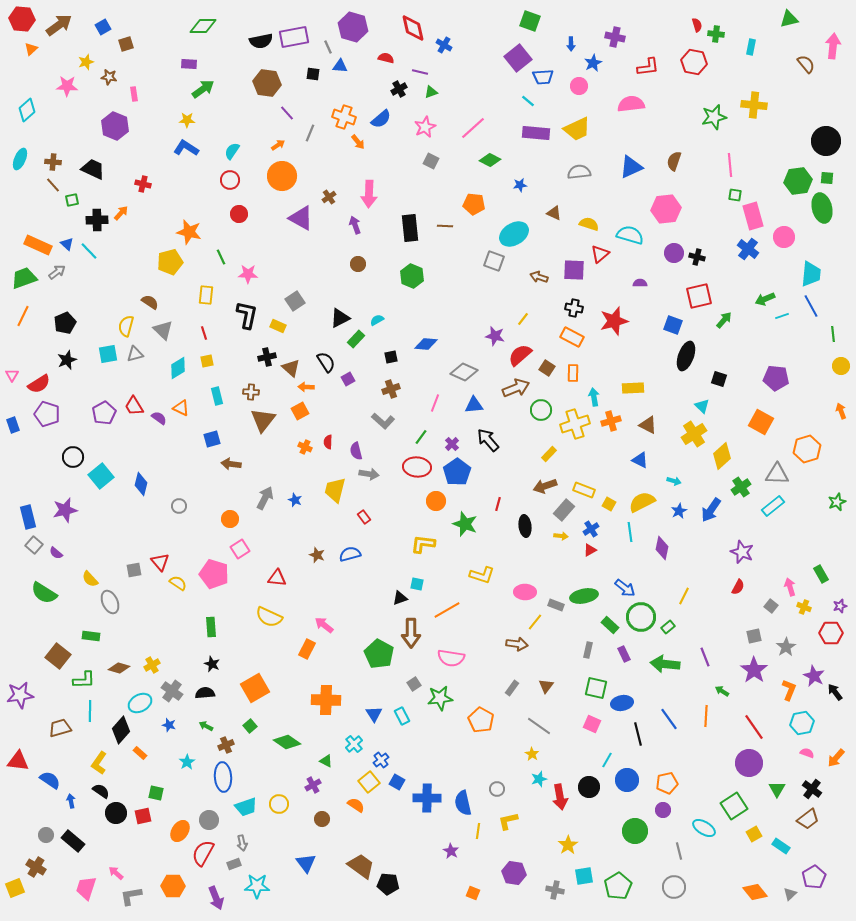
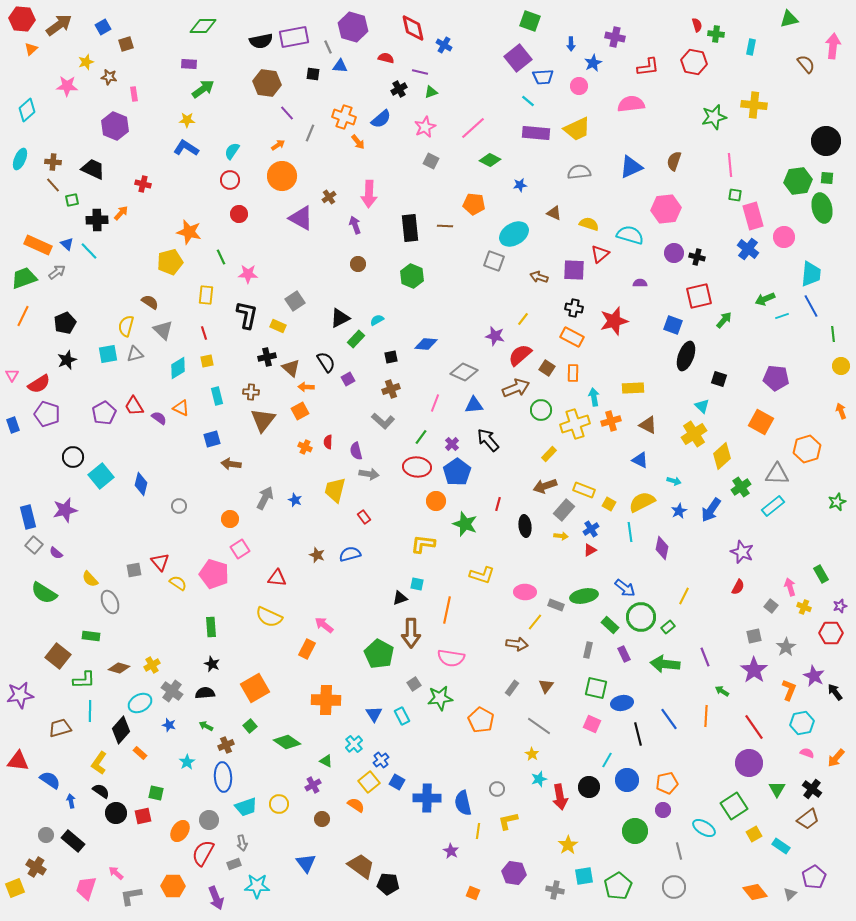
orange line at (447, 610): rotated 48 degrees counterclockwise
